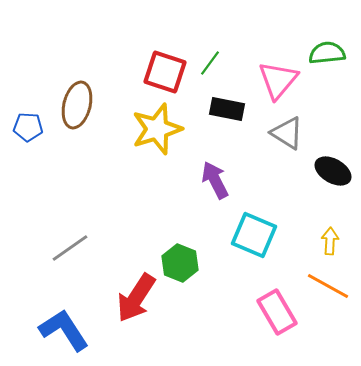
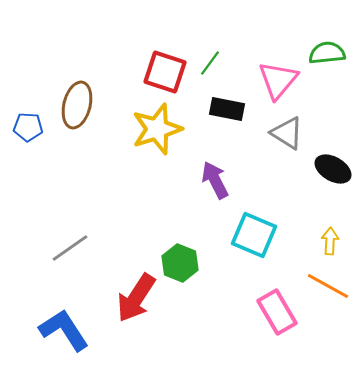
black ellipse: moved 2 px up
